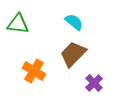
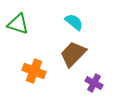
green triangle: rotated 10 degrees clockwise
orange cross: rotated 10 degrees counterclockwise
purple cross: rotated 18 degrees counterclockwise
